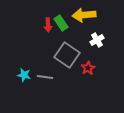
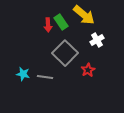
yellow arrow: rotated 135 degrees counterclockwise
green rectangle: moved 1 px up
gray square: moved 2 px left, 2 px up; rotated 10 degrees clockwise
red star: moved 2 px down
cyan star: moved 1 px left, 1 px up
